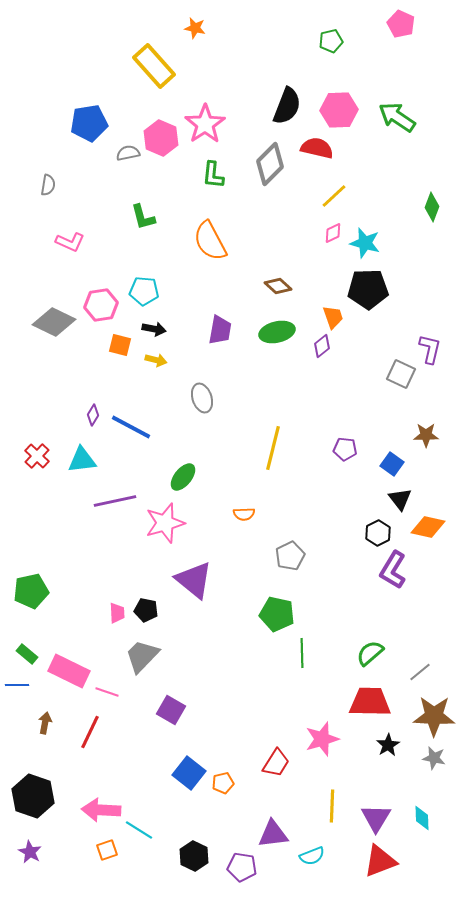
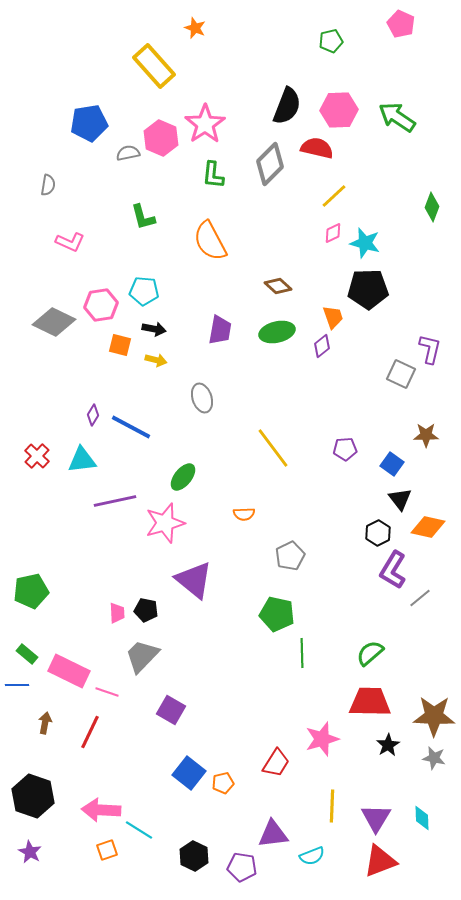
orange star at (195, 28): rotated 10 degrees clockwise
yellow line at (273, 448): rotated 51 degrees counterclockwise
purple pentagon at (345, 449): rotated 10 degrees counterclockwise
gray line at (420, 672): moved 74 px up
